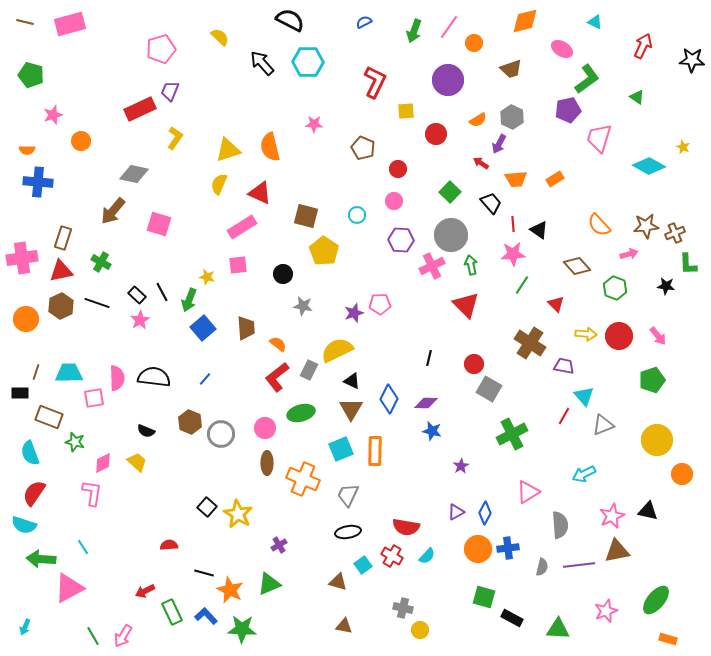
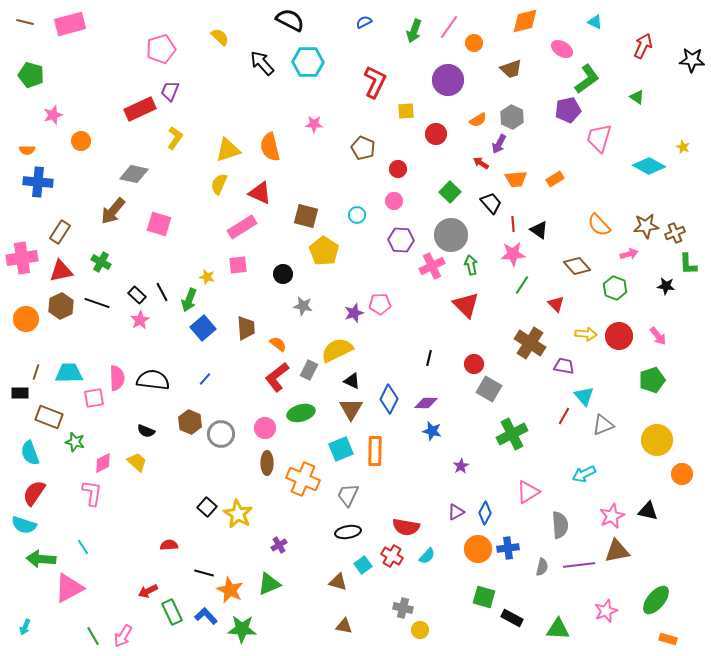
brown rectangle at (63, 238): moved 3 px left, 6 px up; rotated 15 degrees clockwise
black semicircle at (154, 377): moved 1 px left, 3 px down
red arrow at (145, 591): moved 3 px right
